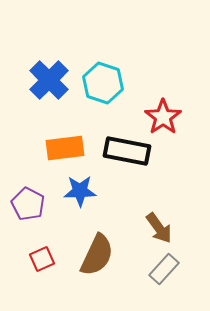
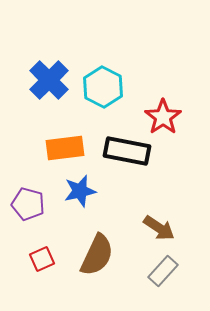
cyan hexagon: moved 4 px down; rotated 9 degrees clockwise
blue star: rotated 12 degrees counterclockwise
purple pentagon: rotated 12 degrees counterclockwise
brown arrow: rotated 20 degrees counterclockwise
gray rectangle: moved 1 px left, 2 px down
